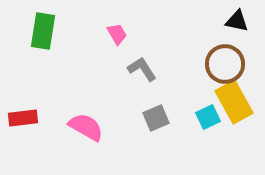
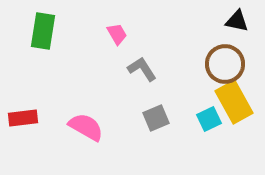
cyan square: moved 1 px right, 2 px down
